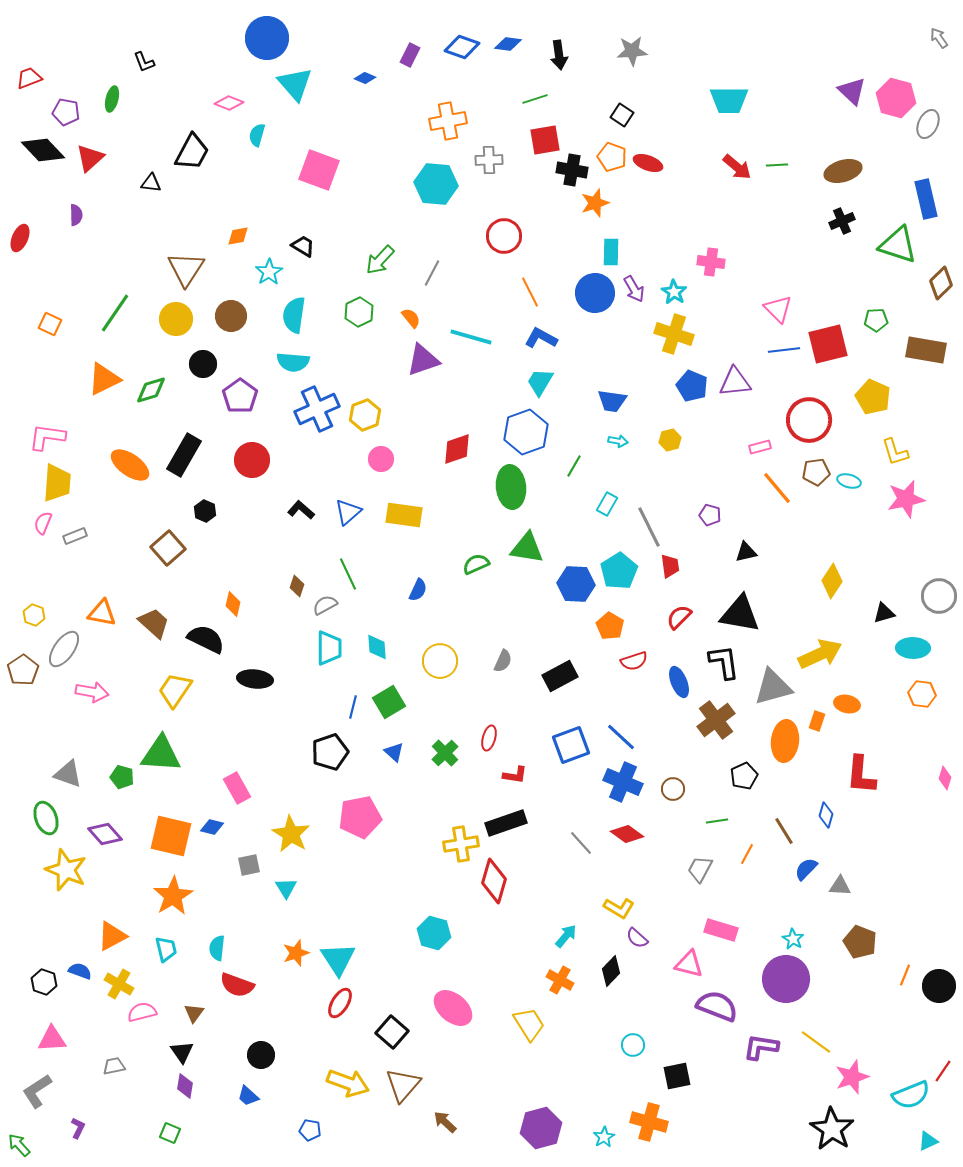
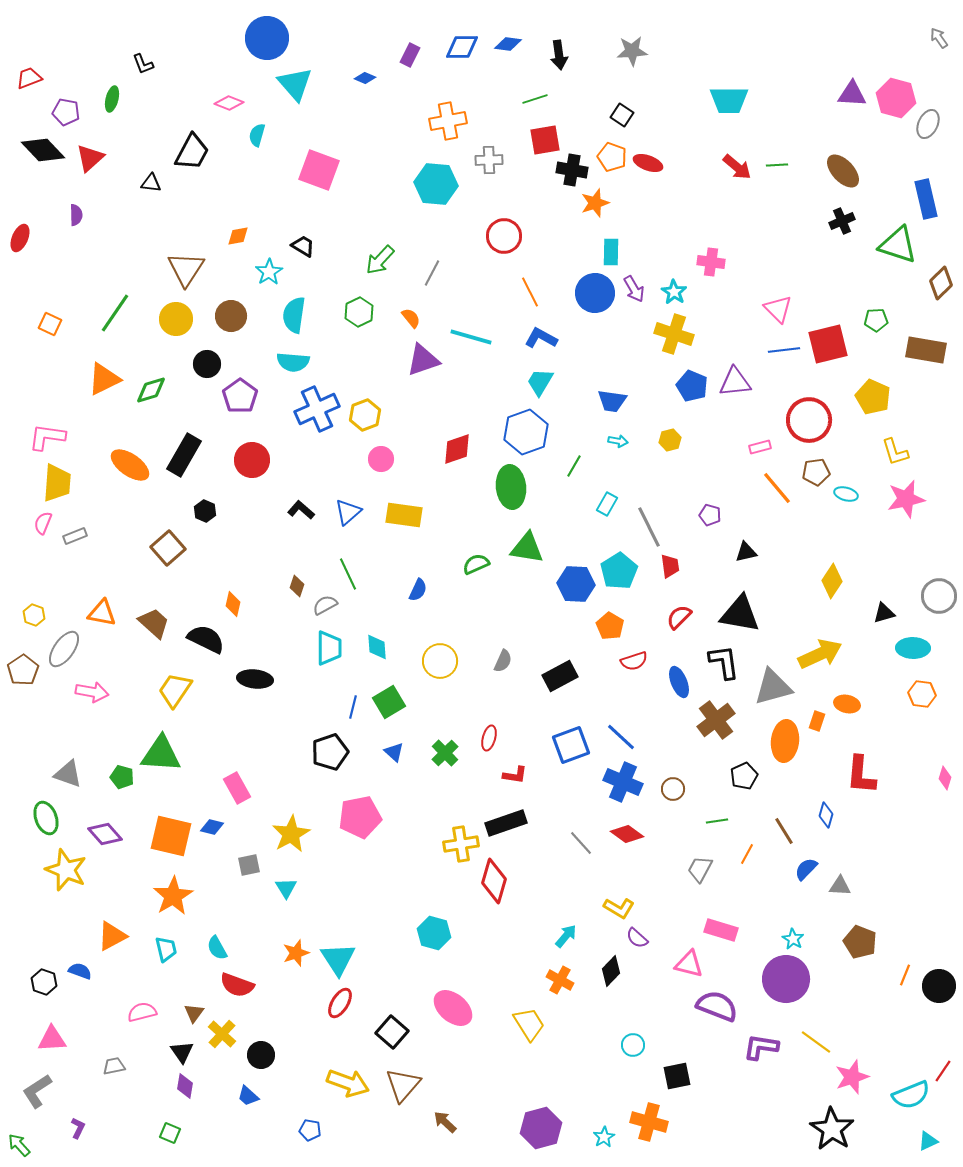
blue diamond at (462, 47): rotated 20 degrees counterclockwise
black L-shape at (144, 62): moved 1 px left, 2 px down
purple triangle at (852, 91): moved 3 px down; rotated 40 degrees counterclockwise
brown ellipse at (843, 171): rotated 63 degrees clockwise
black circle at (203, 364): moved 4 px right
cyan ellipse at (849, 481): moved 3 px left, 13 px down
yellow star at (291, 834): rotated 12 degrees clockwise
cyan semicircle at (217, 948): rotated 35 degrees counterclockwise
yellow cross at (119, 984): moved 103 px right, 50 px down; rotated 12 degrees clockwise
